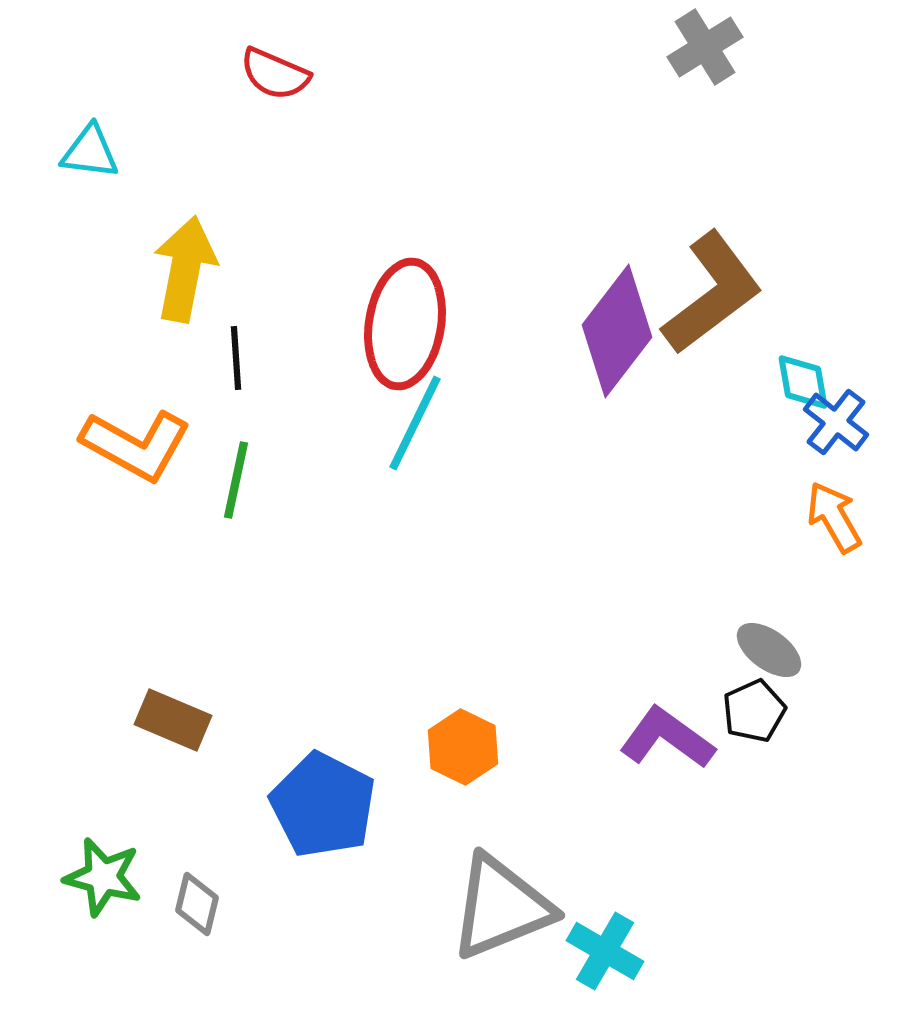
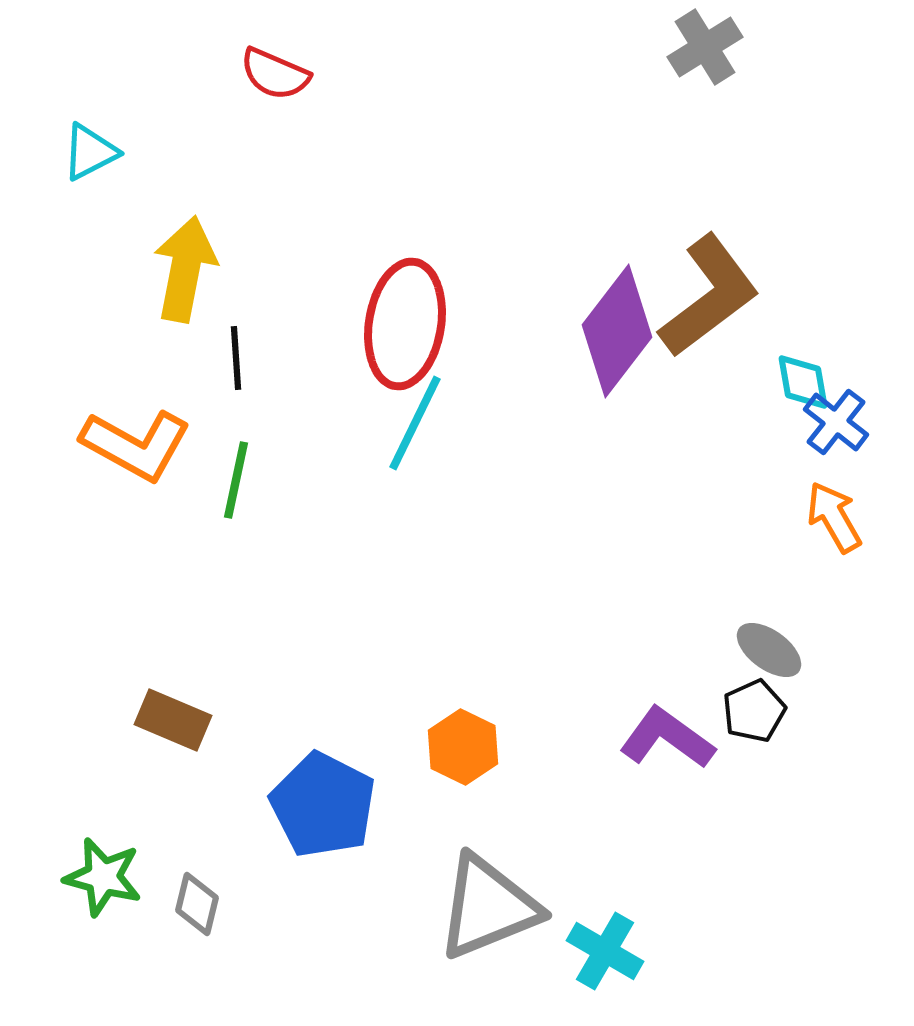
cyan triangle: rotated 34 degrees counterclockwise
brown L-shape: moved 3 px left, 3 px down
gray triangle: moved 13 px left
